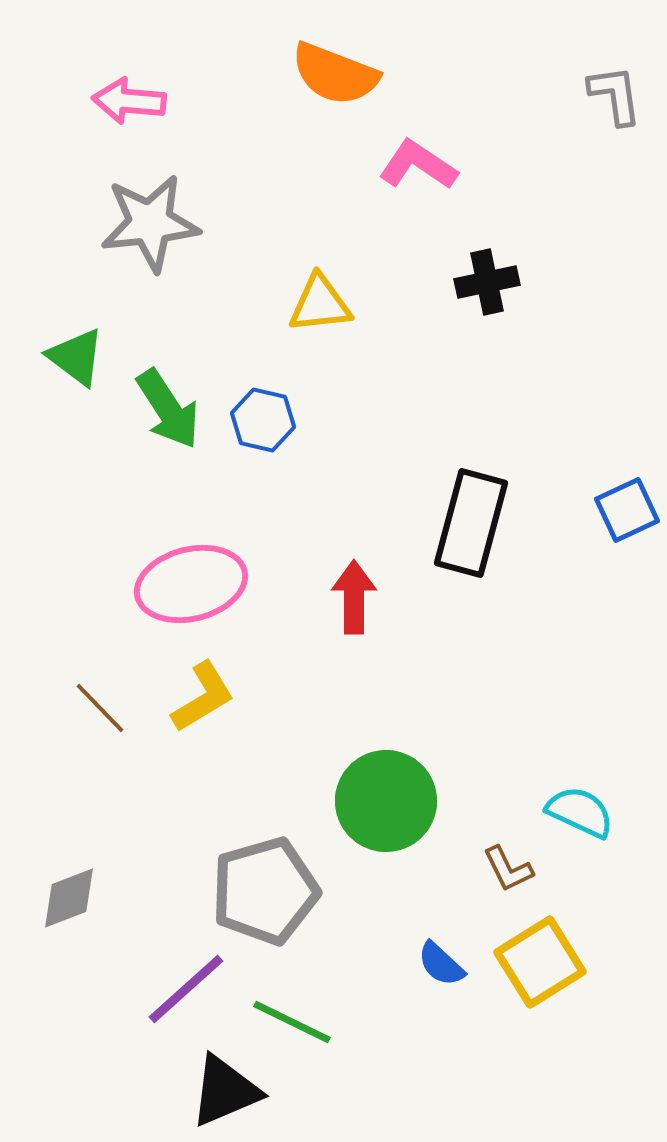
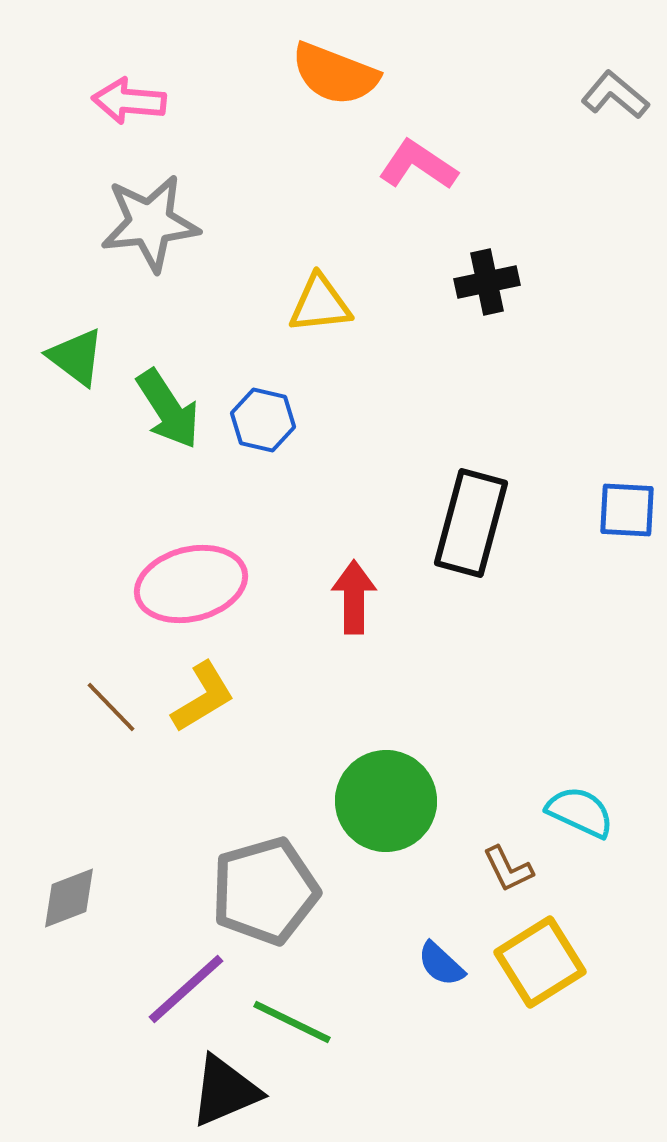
gray L-shape: rotated 42 degrees counterclockwise
blue square: rotated 28 degrees clockwise
brown line: moved 11 px right, 1 px up
